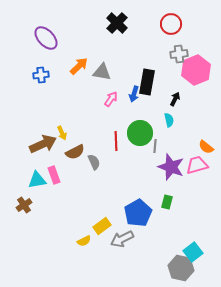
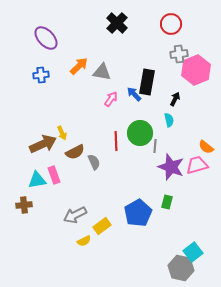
blue arrow: rotated 119 degrees clockwise
brown cross: rotated 28 degrees clockwise
gray arrow: moved 47 px left, 24 px up
